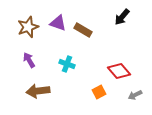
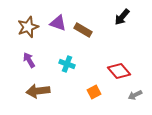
orange square: moved 5 px left
